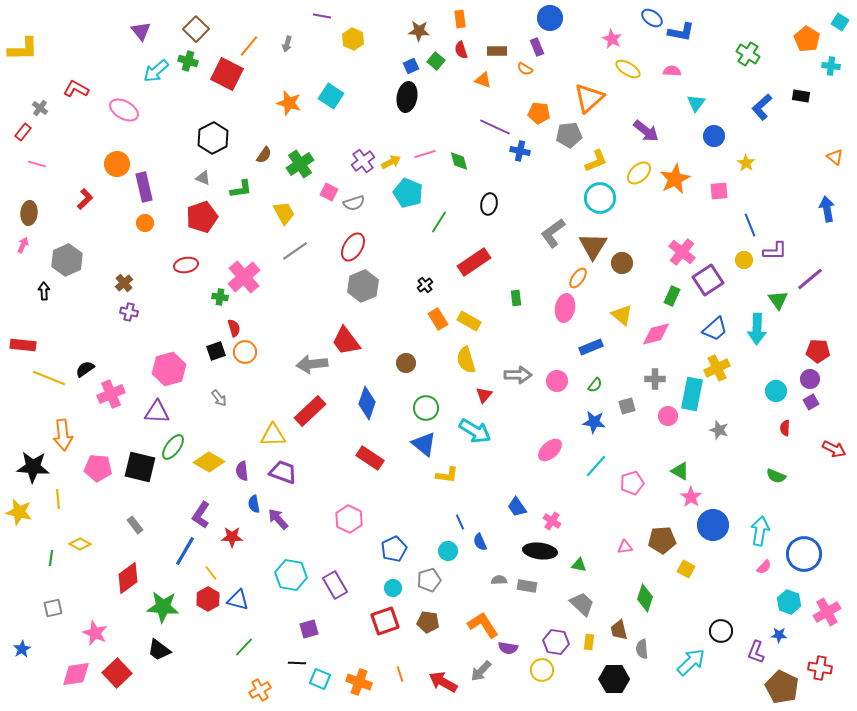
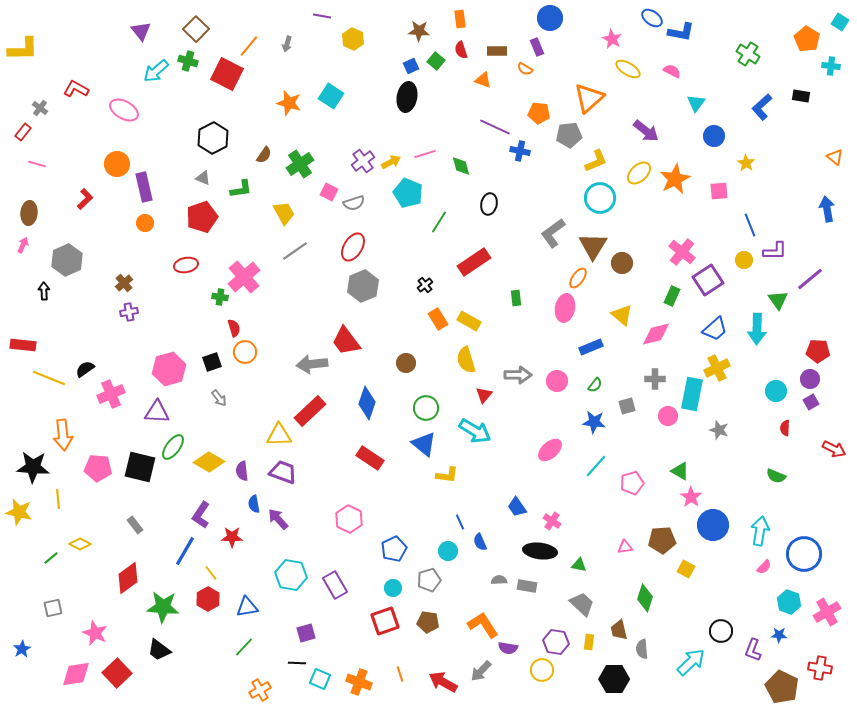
pink semicircle at (672, 71): rotated 24 degrees clockwise
green diamond at (459, 161): moved 2 px right, 5 px down
purple cross at (129, 312): rotated 24 degrees counterclockwise
black square at (216, 351): moved 4 px left, 11 px down
yellow triangle at (273, 435): moved 6 px right
green line at (51, 558): rotated 42 degrees clockwise
blue triangle at (238, 600): moved 9 px right, 7 px down; rotated 25 degrees counterclockwise
purple square at (309, 629): moved 3 px left, 4 px down
purple L-shape at (756, 652): moved 3 px left, 2 px up
